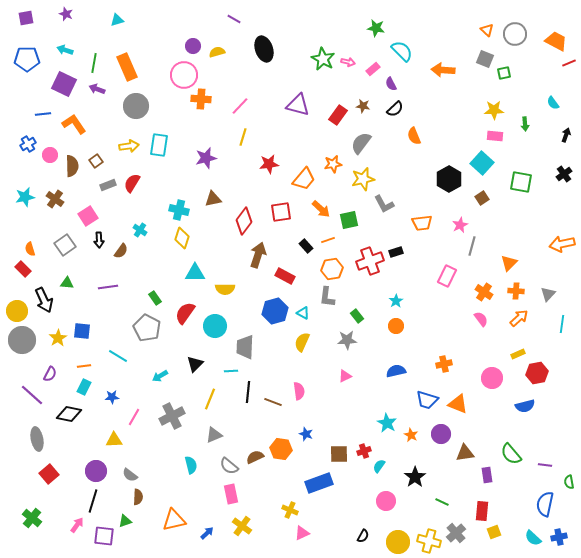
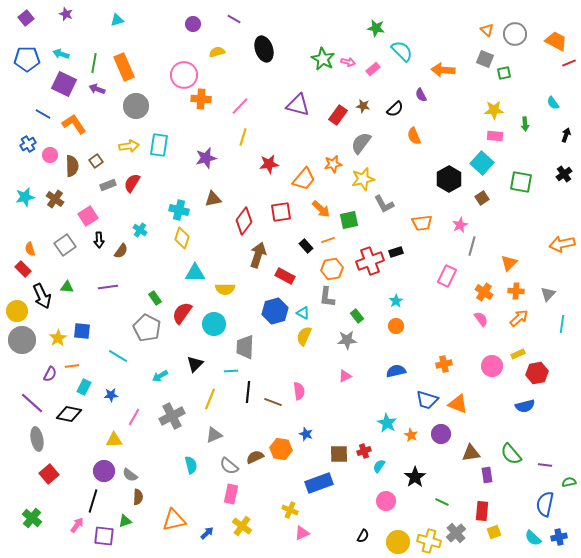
purple square at (26, 18): rotated 28 degrees counterclockwise
purple circle at (193, 46): moved 22 px up
cyan arrow at (65, 50): moved 4 px left, 4 px down
orange rectangle at (127, 67): moved 3 px left
purple semicircle at (391, 84): moved 30 px right, 11 px down
blue line at (43, 114): rotated 35 degrees clockwise
green triangle at (67, 283): moved 4 px down
black arrow at (44, 300): moved 2 px left, 4 px up
red semicircle at (185, 313): moved 3 px left
cyan circle at (215, 326): moved 1 px left, 2 px up
yellow semicircle at (302, 342): moved 2 px right, 6 px up
orange line at (84, 366): moved 12 px left
pink circle at (492, 378): moved 12 px up
purple line at (32, 395): moved 8 px down
blue star at (112, 397): moved 1 px left, 2 px up
brown triangle at (465, 453): moved 6 px right
purple circle at (96, 471): moved 8 px right
green semicircle at (569, 482): rotated 88 degrees clockwise
pink rectangle at (231, 494): rotated 24 degrees clockwise
